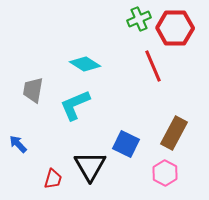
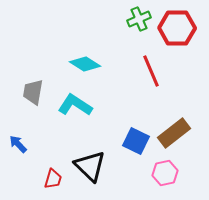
red hexagon: moved 2 px right
red line: moved 2 px left, 5 px down
gray trapezoid: moved 2 px down
cyan L-shape: rotated 56 degrees clockwise
brown rectangle: rotated 24 degrees clockwise
blue square: moved 10 px right, 3 px up
black triangle: rotated 16 degrees counterclockwise
pink hexagon: rotated 20 degrees clockwise
